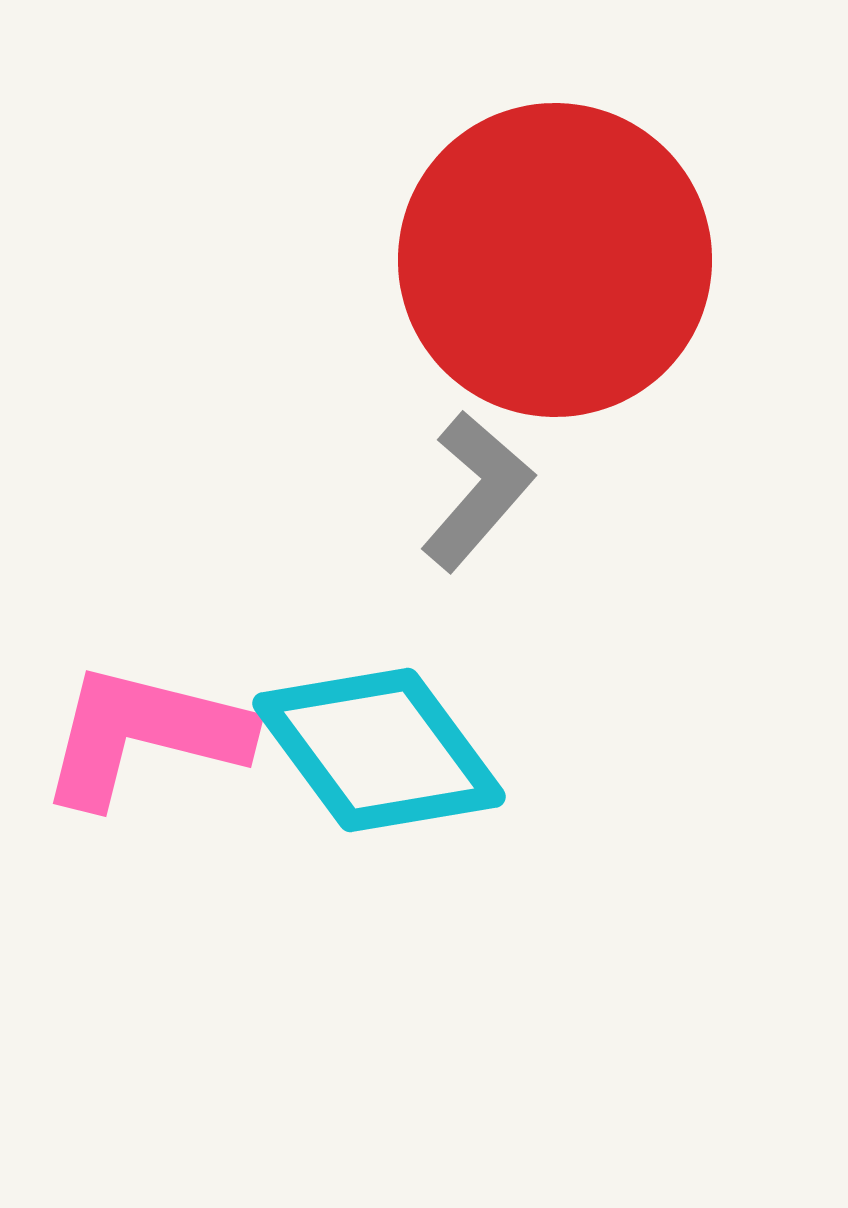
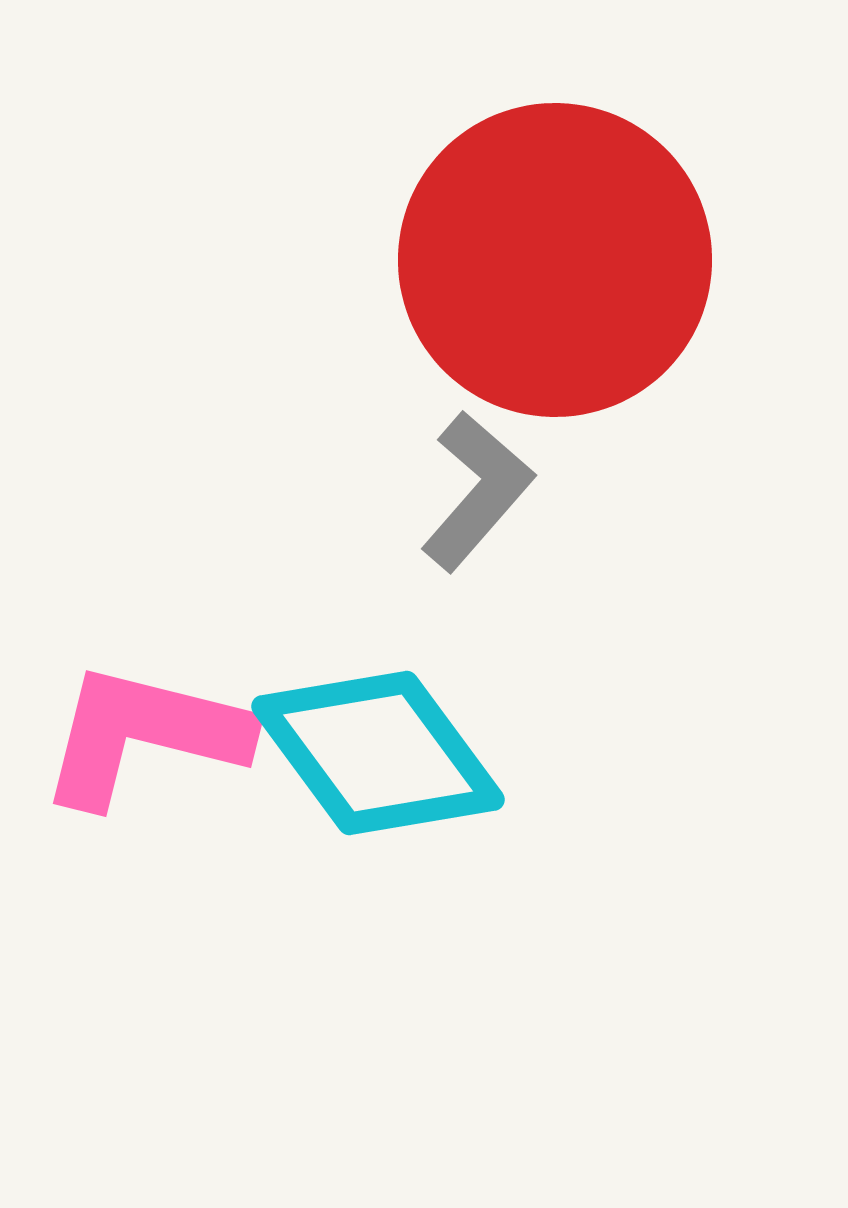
cyan diamond: moved 1 px left, 3 px down
